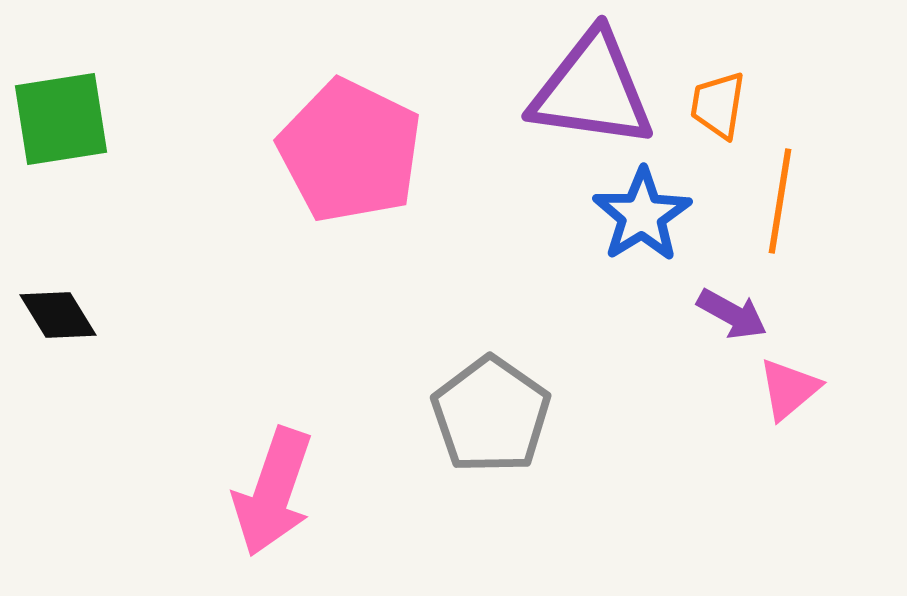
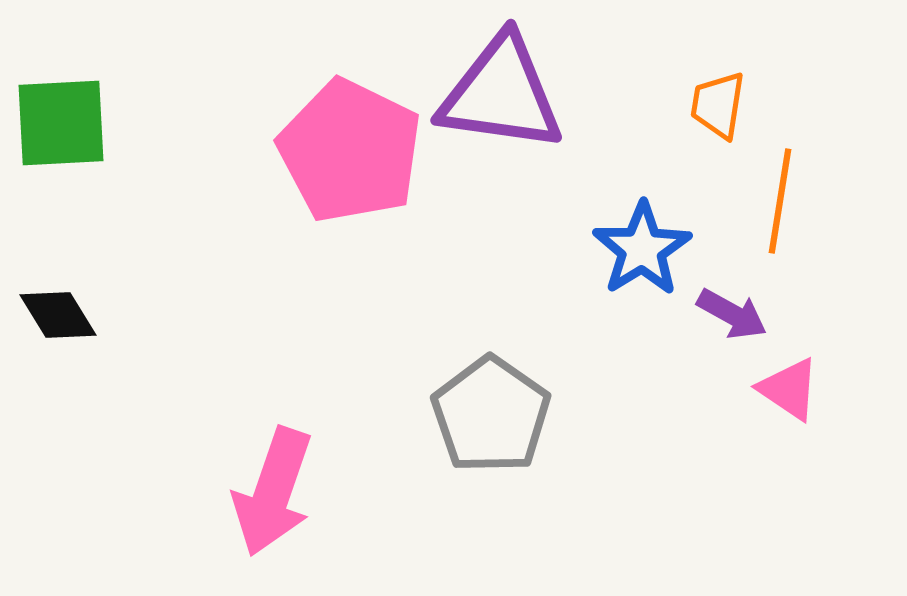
purple triangle: moved 91 px left, 4 px down
green square: moved 4 px down; rotated 6 degrees clockwise
blue star: moved 34 px down
pink triangle: rotated 46 degrees counterclockwise
